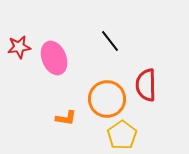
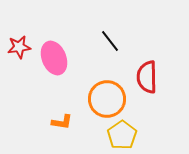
red semicircle: moved 1 px right, 8 px up
orange L-shape: moved 4 px left, 4 px down
